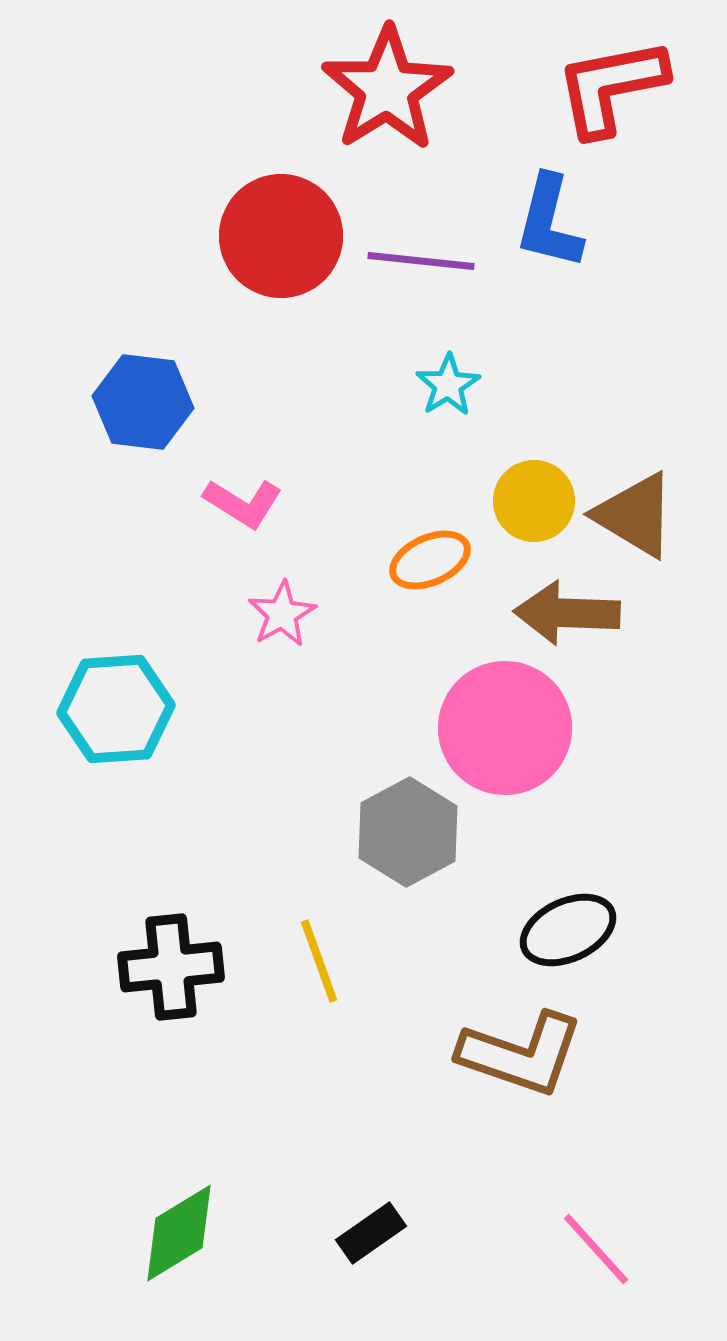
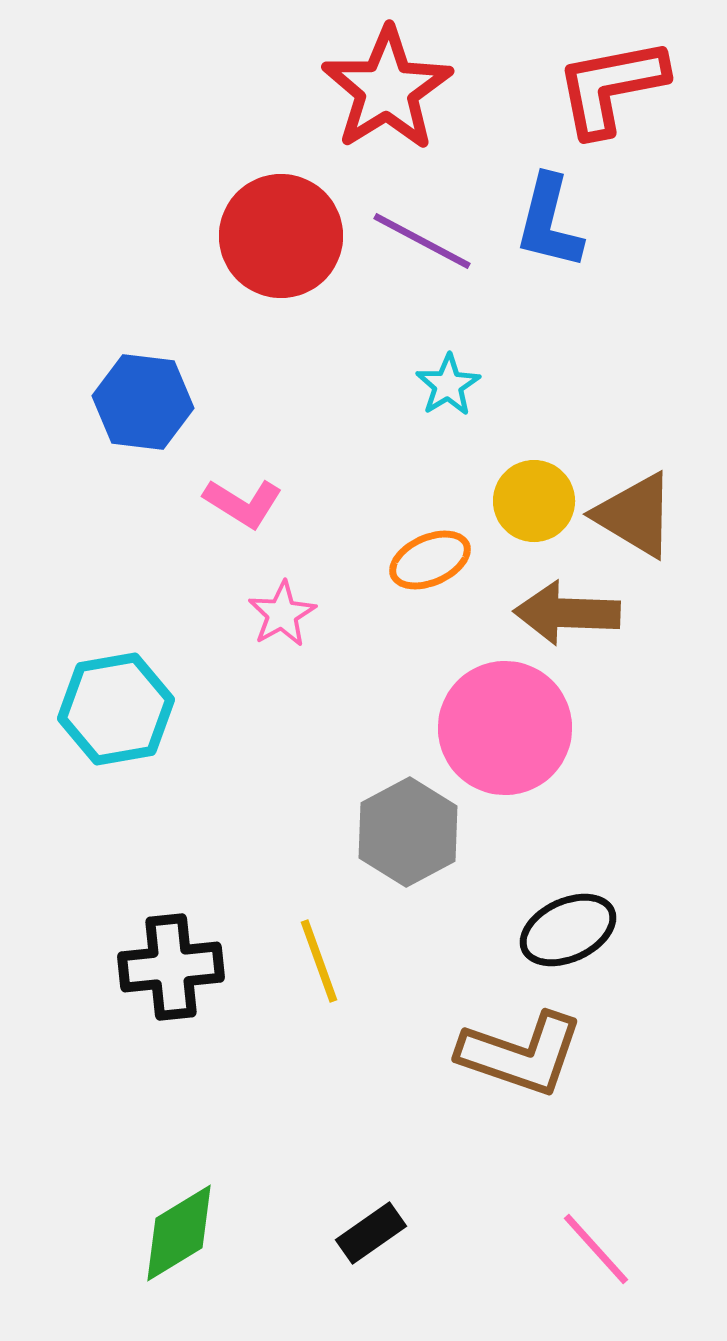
purple line: moved 1 px right, 20 px up; rotated 22 degrees clockwise
cyan hexagon: rotated 6 degrees counterclockwise
